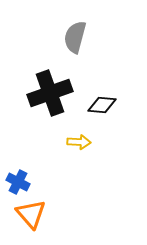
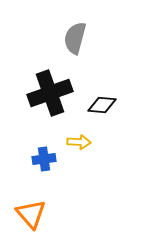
gray semicircle: moved 1 px down
blue cross: moved 26 px right, 23 px up; rotated 35 degrees counterclockwise
